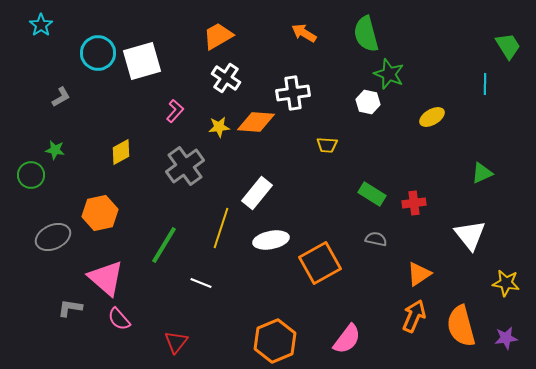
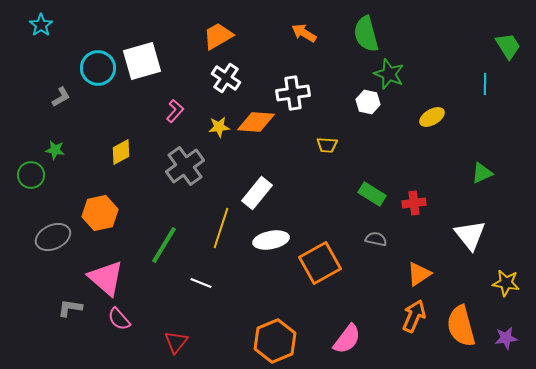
cyan circle at (98, 53): moved 15 px down
